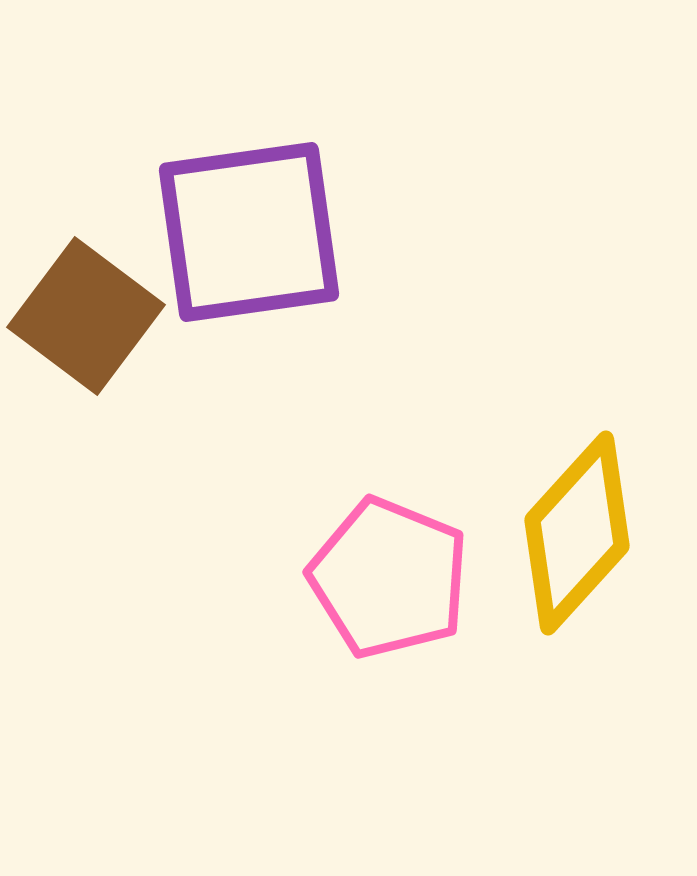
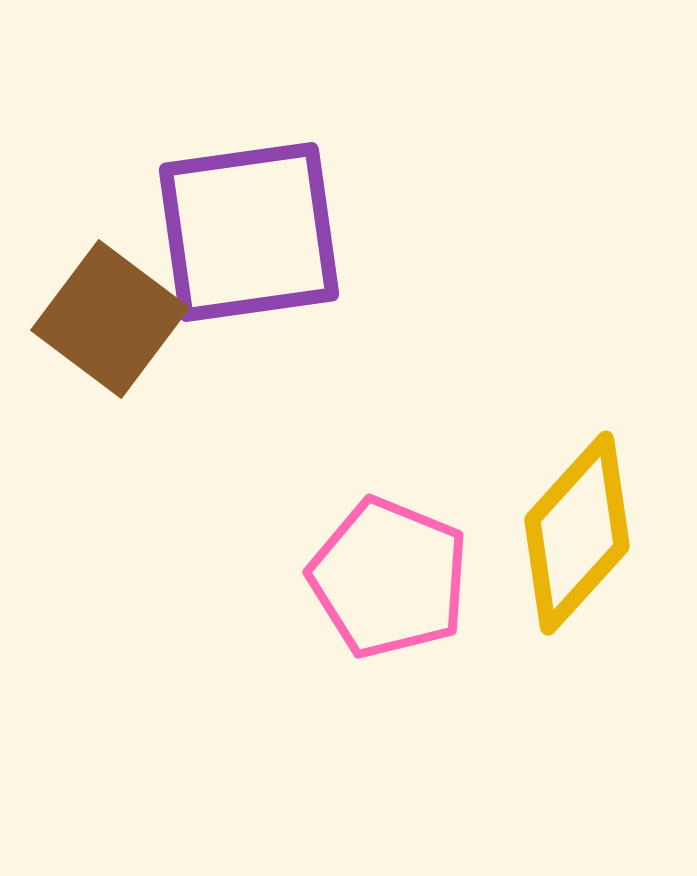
brown square: moved 24 px right, 3 px down
